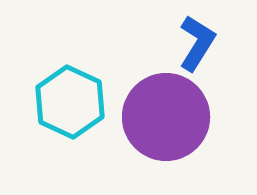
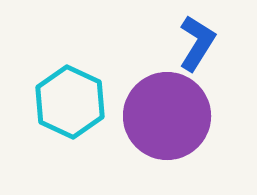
purple circle: moved 1 px right, 1 px up
